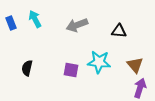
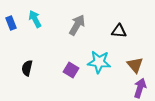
gray arrow: rotated 140 degrees clockwise
purple square: rotated 21 degrees clockwise
